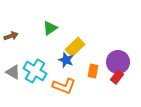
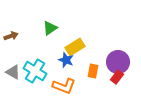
yellow rectangle: rotated 12 degrees clockwise
